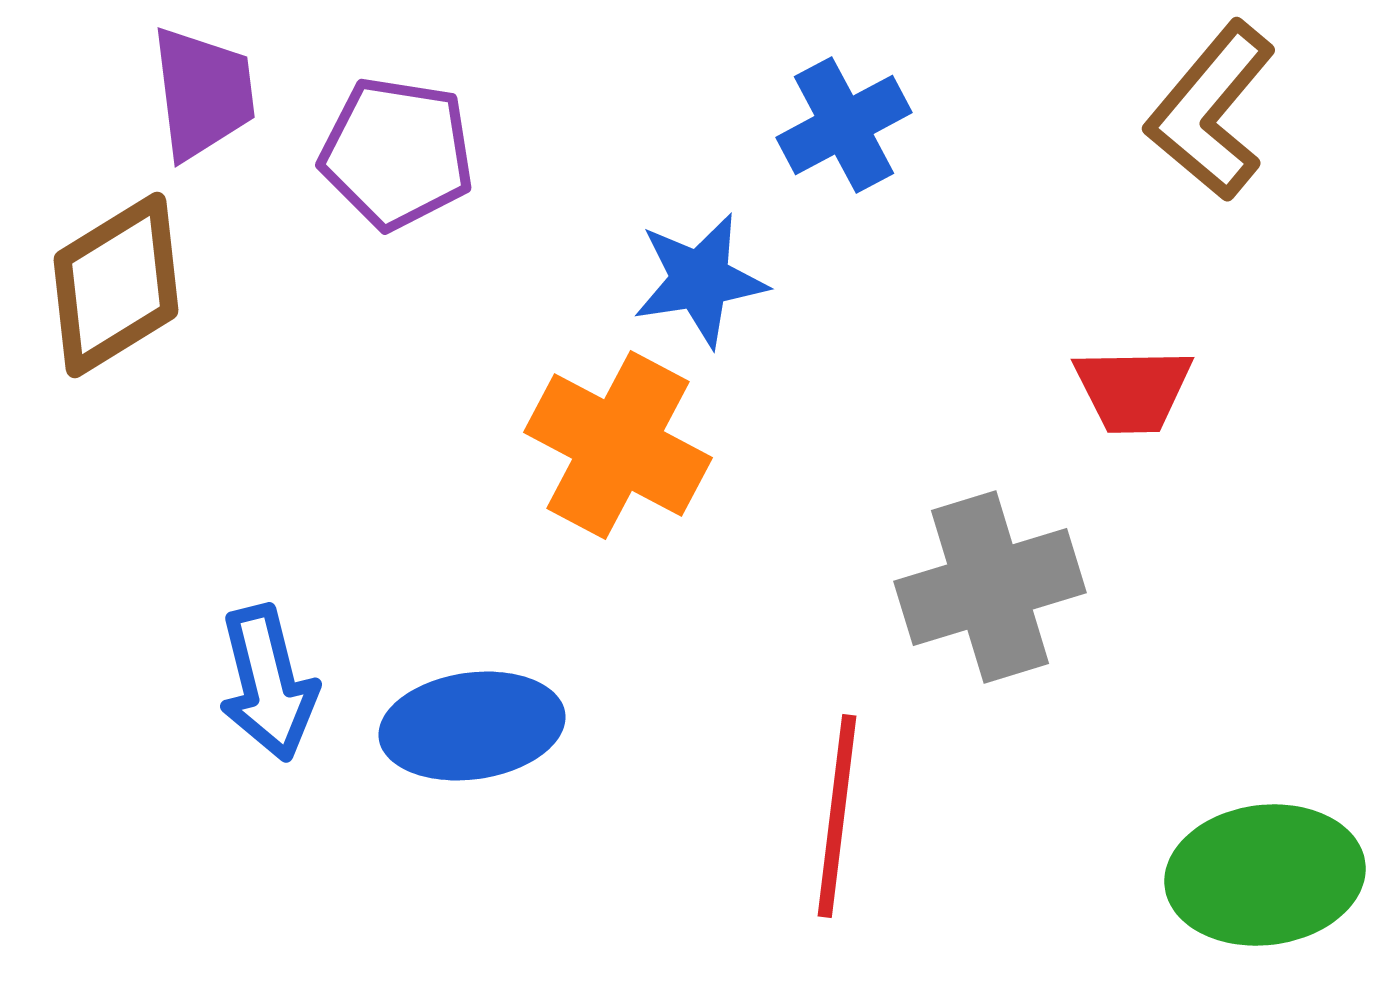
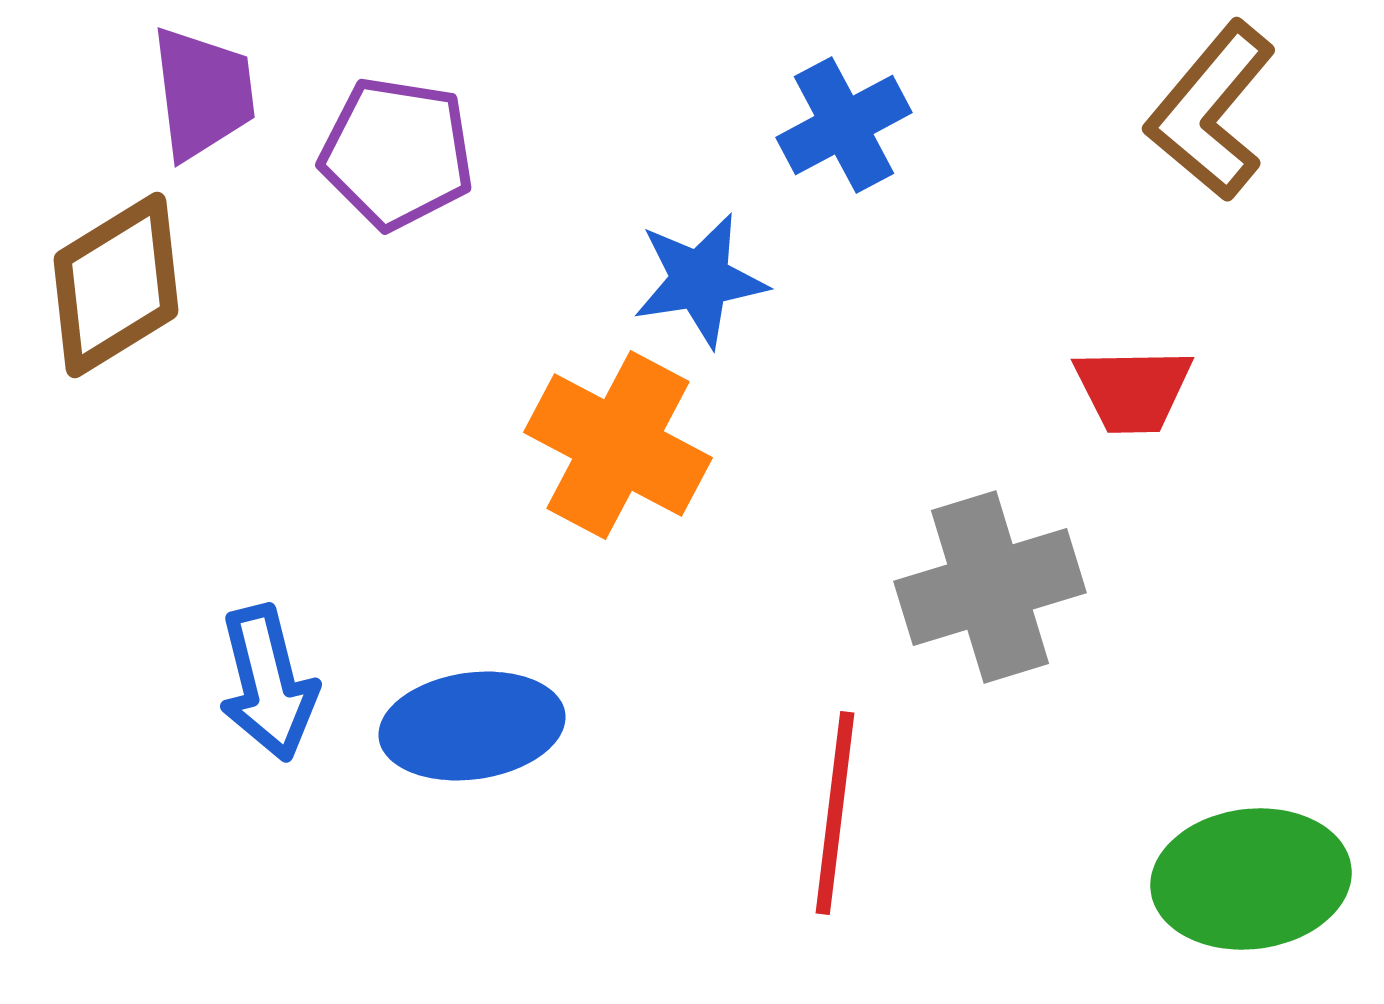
red line: moved 2 px left, 3 px up
green ellipse: moved 14 px left, 4 px down
